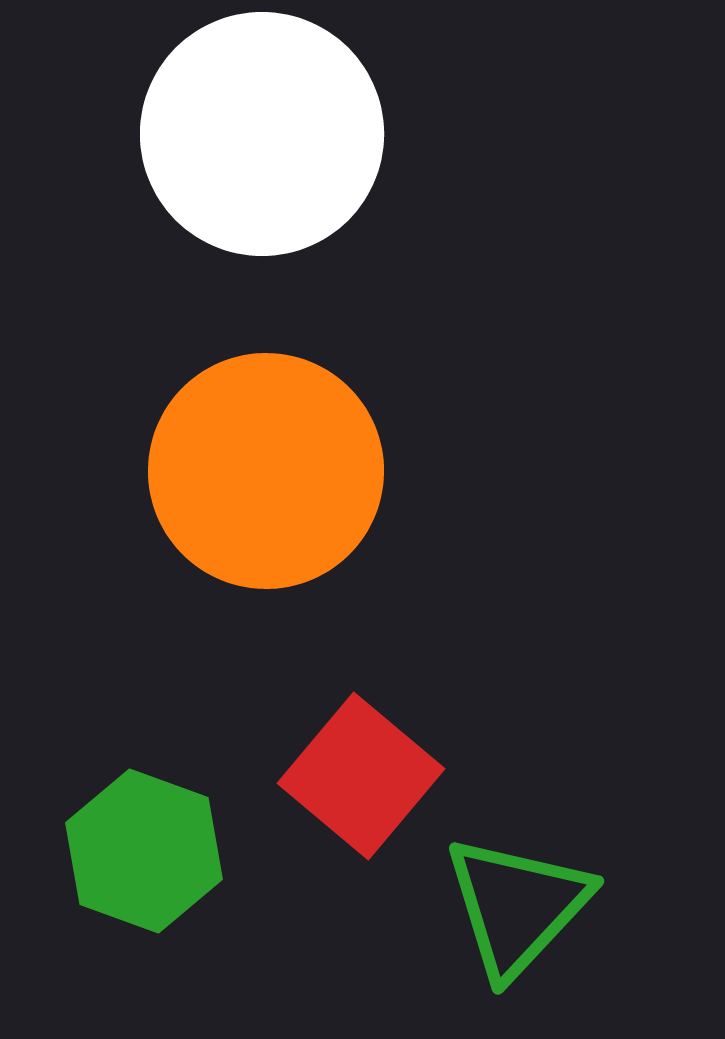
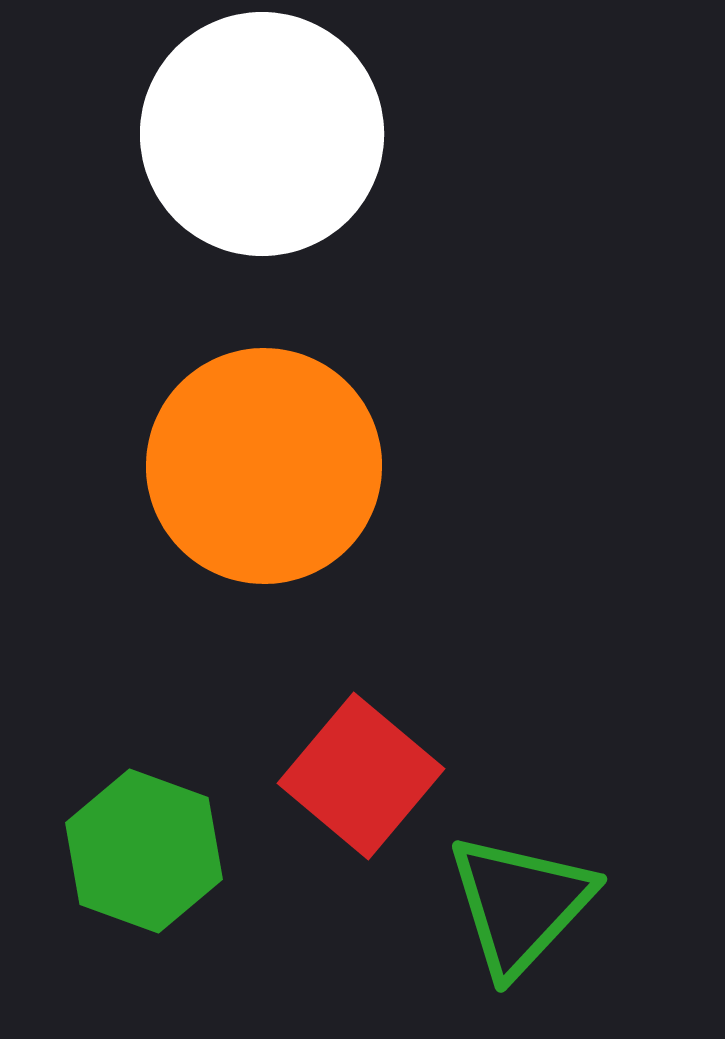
orange circle: moved 2 px left, 5 px up
green triangle: moved 3 px right, 2 px up
